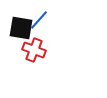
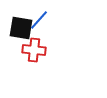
red cross: rotated 15 degrees counterclockwise
